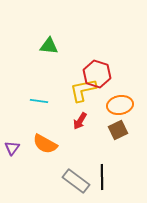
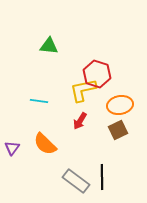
orange semicircle: rotated 15 degrees clockwise
